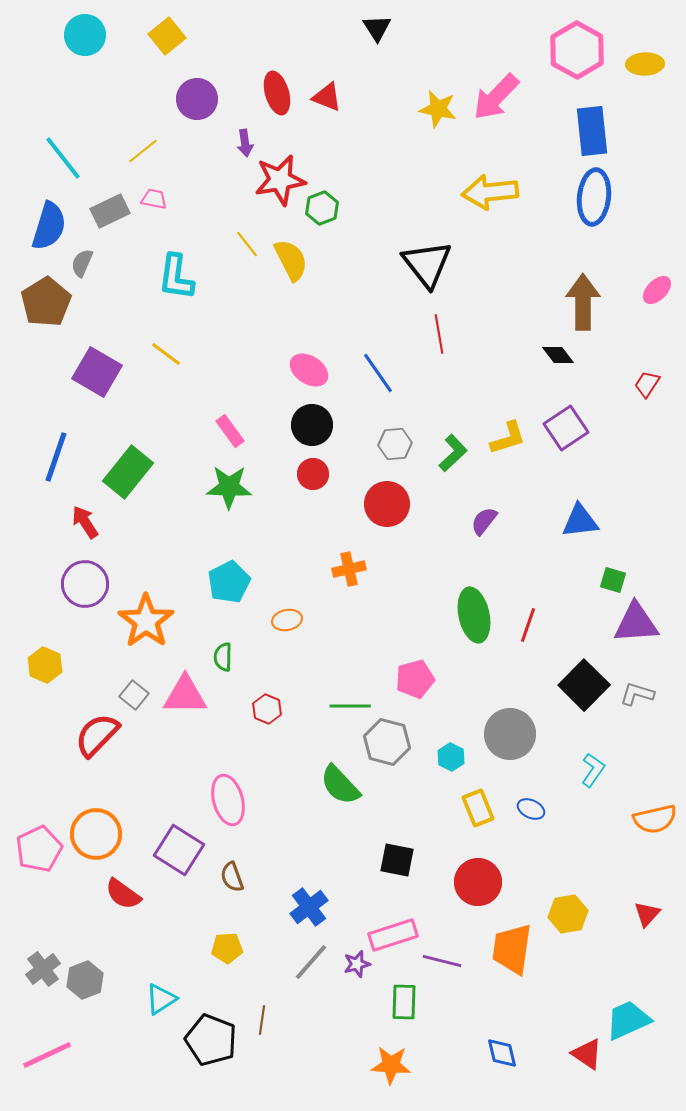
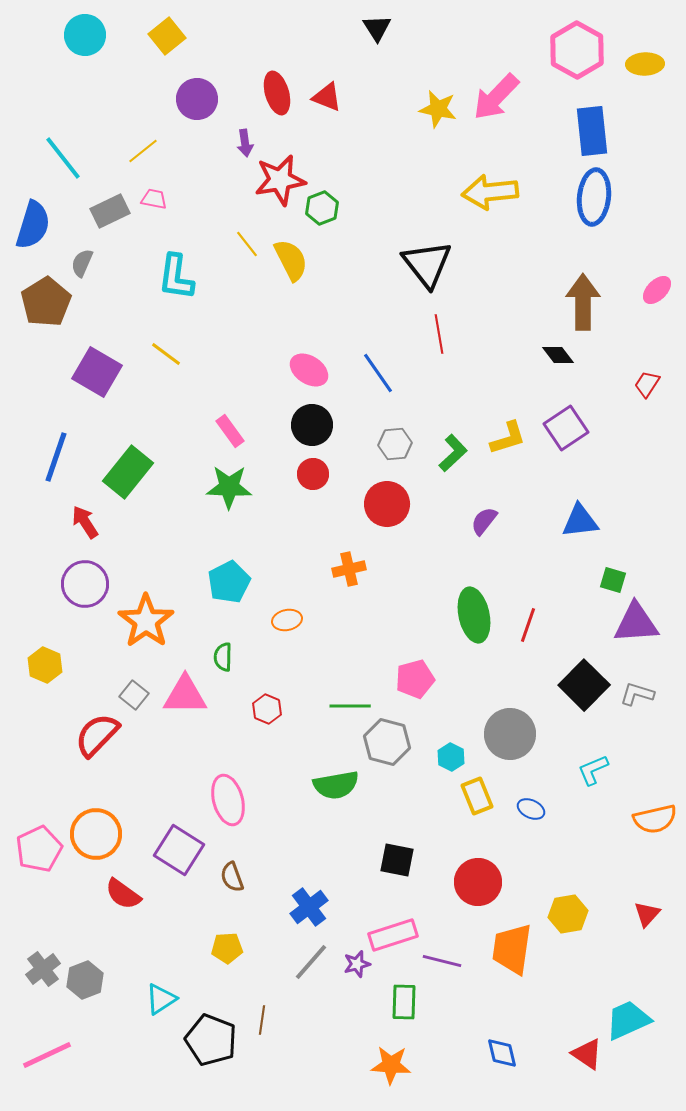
blue semicircle at (49, 226): moved 16 px left, 1 px up
cyan L-shape at (593, 770): rotated 148 degrees counterclockwise
green semicircle at (340, 785): moved 4 px left; rotated 57 degrees counterclockwise
yellow rectangle at (478, 808): moved 1 px left, 12 px up
